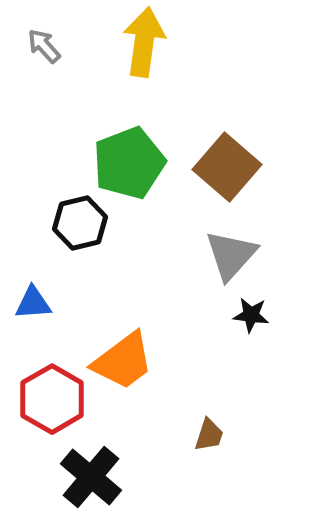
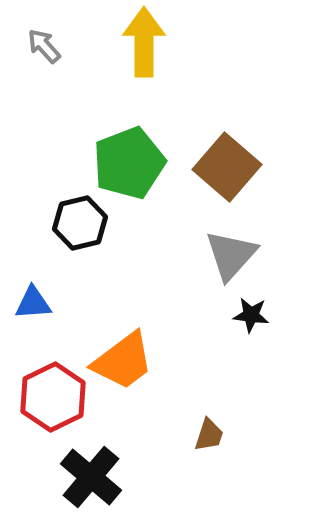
yellow arrow: rotated 8 degrees counterclockwise
red hexagon: moved 1 px right, 2 px up; rotated 4 degrees clockwise
